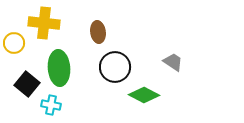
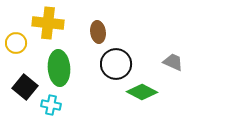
yellow cross: moved 4 px right
yellow circle: moved 2 px right
gray trapezoid: rotated 10 degrees counterclockwise
black circle: moved 1 px right, 3 px up
black square: moved 2 px left, 3 px down
green diamond: moved 2 px left, 3 px up
